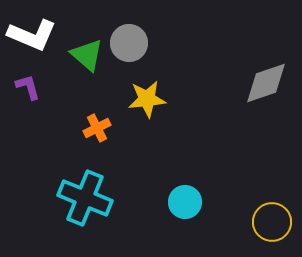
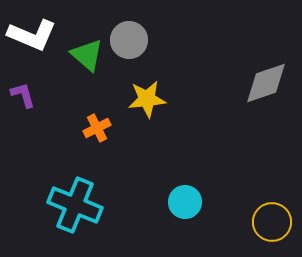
gray circle: moved 3 px up
purple L-shape: moved 5 px left, 8 px down
cyan cross: moved 10 px left, 7 px down
